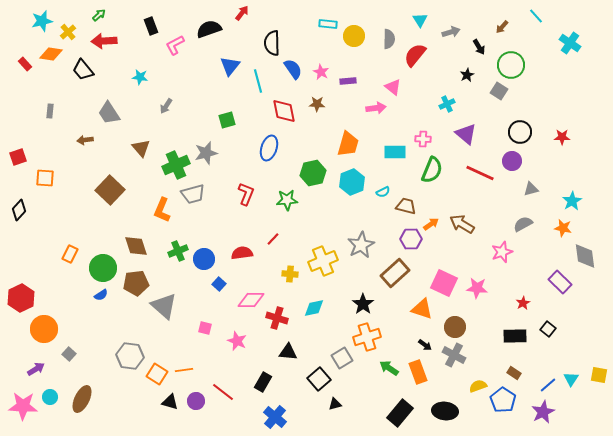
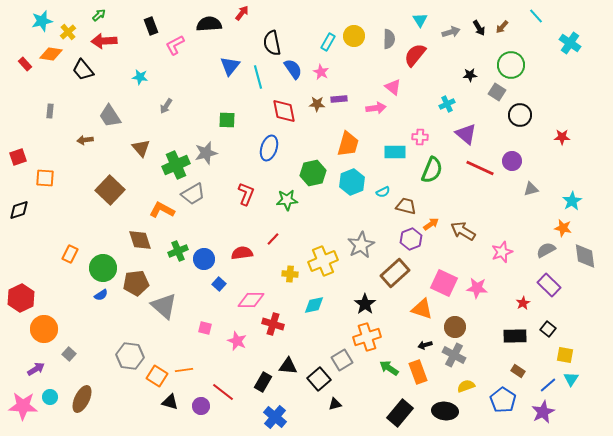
cyan rectangle at (328, 24): moved 18 px down; rotated 66 degrees counterclockwise
black semicircle at (209, 29): moved 5 px up; rotated 15 degrees clockwise
black semicircle at (272, 43): rotated 10 degrees counterclockwise
black arrow at (479, 47): moved 19 px up
black star at (467, 75): moved 3 px right; rotated 24 degrees clockwise
cyan line at (258, 81): moved 4 px up
purple rectangle at (348, 81): moved 9 px left, 18 px down
gray square at (499, 91): moved 2 px left, 1 px down
gray trapezoid at (109, 113): moved 1 px right, 3 px down
green square at (227, 120): rotated 18 degrees clockwise
black circle at (520, 132): moved 17 px up
pink cross at (423, 139): moved 3 px left, 2 px up
red line at (480, 173): moved 5 px up
gray trapezoid at (193, 194): rotated 15 degrees counterclockwise
black diamond at (19, 210): rotated 30 degrees clockwise
orange L-shape at (162, 210): rotated 95 degrees clockwise
brown arrow at (462, 224): moved 1 px right, 7 px down
gray semicircle at (523, 224): moved 23 px right, 26 px down
purple hexagon at (411, 239): rotated 20 degrees counterclockwise
brown diamond at (136, 246): moved 4 px right, 6 px up
purple rectangle at (560, 282): moved 11 px left, 3 px down
black star at (363, 304): moved 2 px right
cyan diamond at (314, 308): moved 3 px up
red cross at (277, 318): moved 4 px left, 6 px down
black arrow at (425, 345): rotated 128 degrees clockwise
black triangle at (288, 352): moved 14 px down
gray square at (342, 358): moved 2 px down
brown rectangle at (514, 373): moved 4 px right, 2 px up
orange square at (157, 374): moved 2 px down
yellow square at (599, 375): moved 34 px left, 20 px up
yellow semicircle at (478, 386): moved 12 px left
purple circle at (196, 401): moved 5 px right, 5 px down
